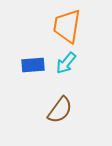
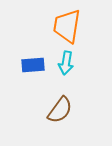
cyan arrow: rotated 30 degrees counterclockwise
